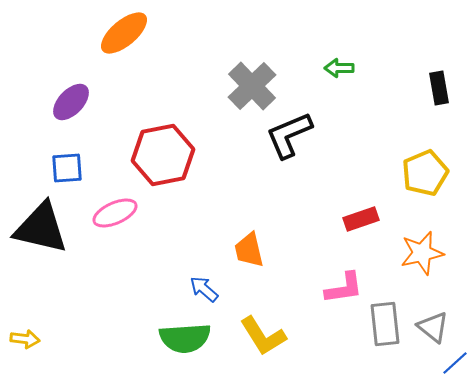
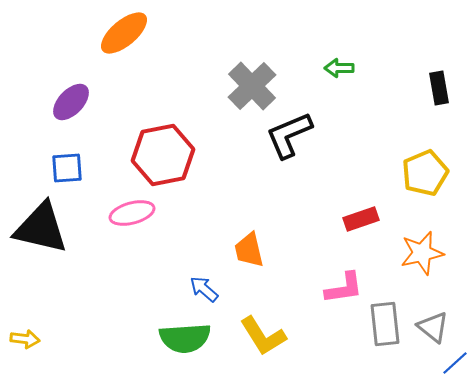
pink ellipse: moved 17 px right; rotated 9 degrees clockwise
